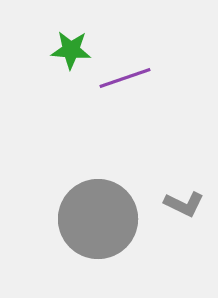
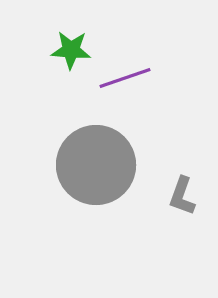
gray L-shape: moved 2 px left, 8 px up; rotated 84 degrees clockwise
gray circle: moved 2 px left, 54 px up
